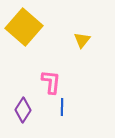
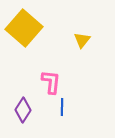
yellow square: moved 1 px down
